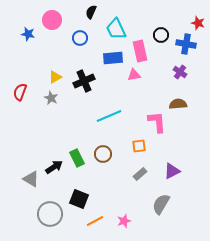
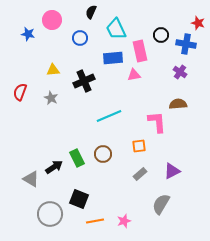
yellow triangle: moved 2 px left, 7 px up; rotated 24 degrees clockwise
orange line: rotated 18 degrees clockwise
